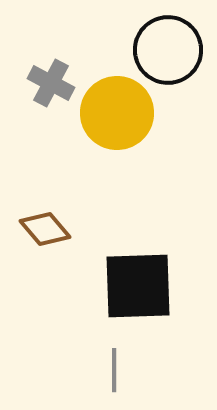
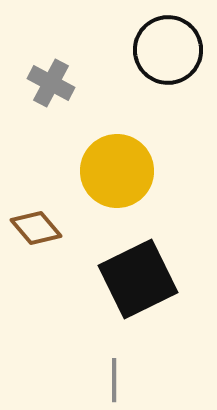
yellow circle: moved 58 px down
brown diamond: moved 9 px left, 1 px up
black square: moved 7 px up; rotated 24 degrees counterclockwise
gray line: moved 10 px down
